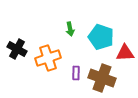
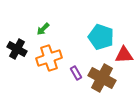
green arrow: moved 27 px left; rotated 56 degrees clockwise
red triangle: moved 1 px left, 2 px down
orange cross: moved 1 px right
purple rectangle: rotated 32 degrees counterclockwise
brown cross: rotated 8 degrees clockwise
